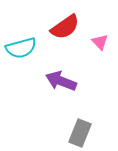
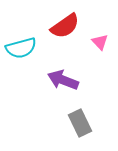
red semicircle: moved 1 px up
purple arrow: moved 2 px right, 1 px up
gray rectangle: moved 10 px up; rotated 48 degrees counterclockwise
